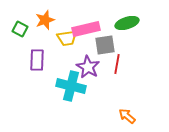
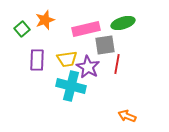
green ellipse: moved 4 px left
green square: moved 2 px right; rotated 21 degrees clockwise
yellow trapezoid: moved 21 px down
orange arrow: rotated 18 degrees counterclockwise
